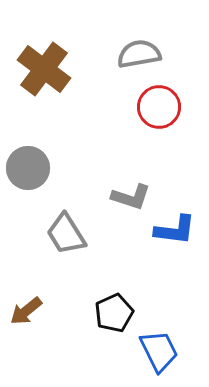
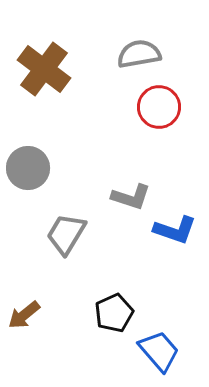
blue L-shape: rotated 12 degrees clockwise
gray trapezoid: rotated 63 degrees clockwise
brown arrow: moved 2 px left, 4 px down
blue trapezoid: rotated 15 degrees counterclockwise
